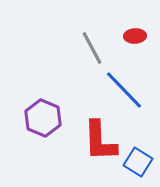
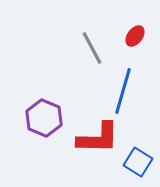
red ellipse: rotated 50 degrees counterclockwise
blue line: moved 1 px left, 1 px down; rotated 60 degrees clockwise
purple hexagon: moved 1 px right
red L-shape: moved 2 px left, 3 px up; rotated 87 degrees counterclockwise
